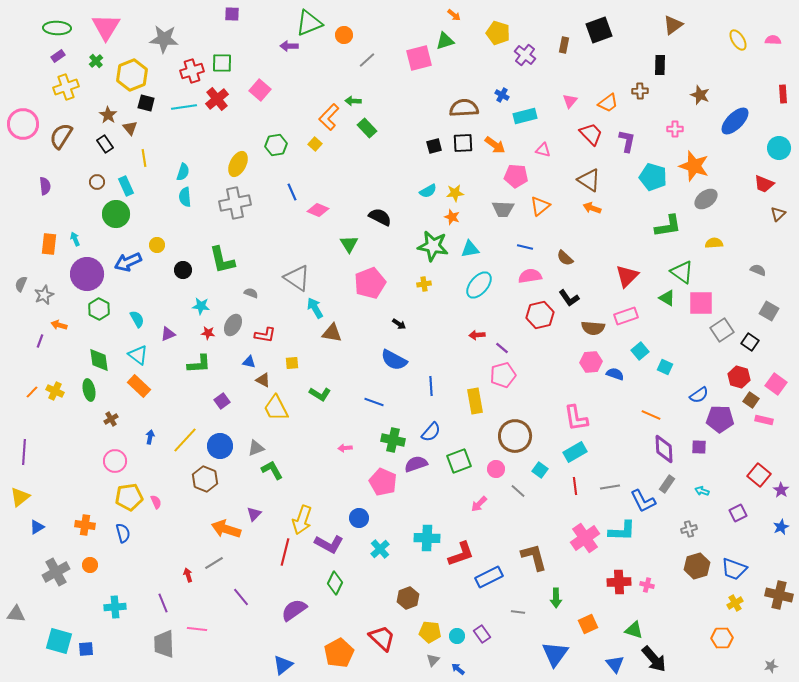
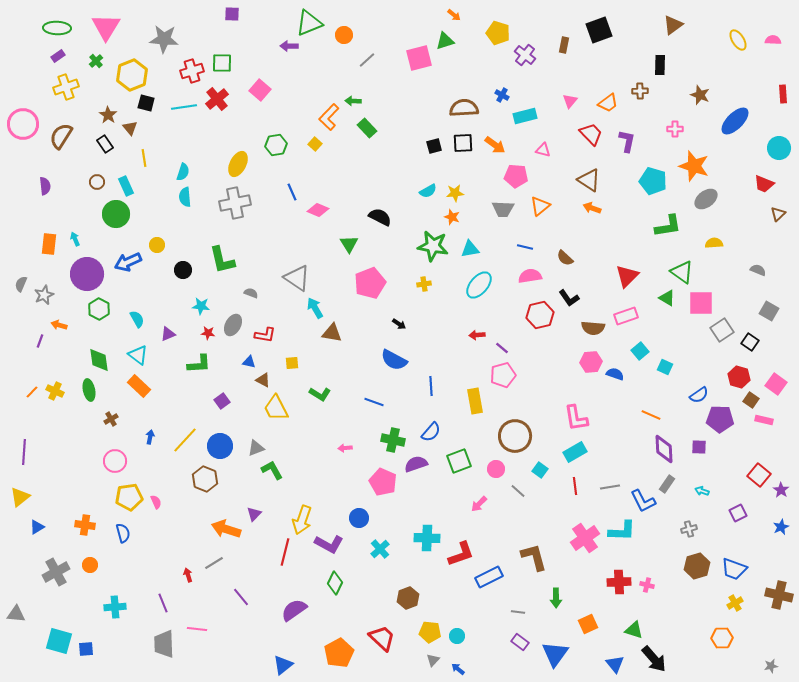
cyan pentagon at (653, 177): moved 4 px down
purple rectangle at (482, 634): moved 38 px right, 8 px down; rotated 18 degrees counterclockwise
